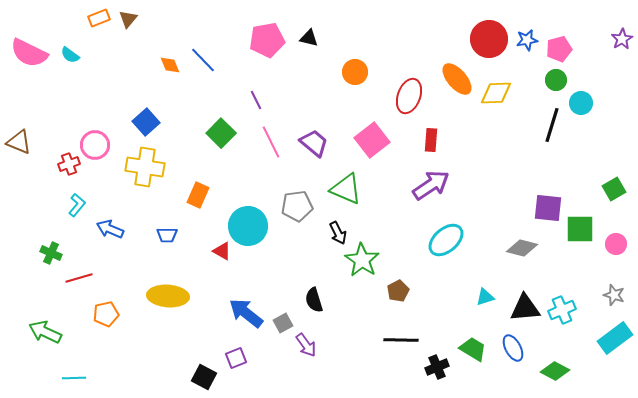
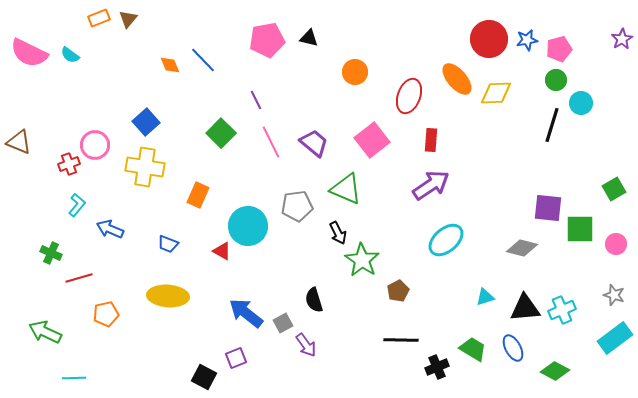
blue trapezoid at (167, 235): moved 1 px right, 9 px down; rotated 20 degrees clockwise
